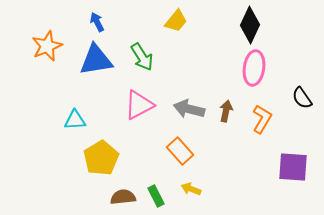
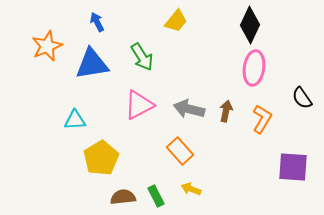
blue triangle: moved 4 px left, 4 px down
